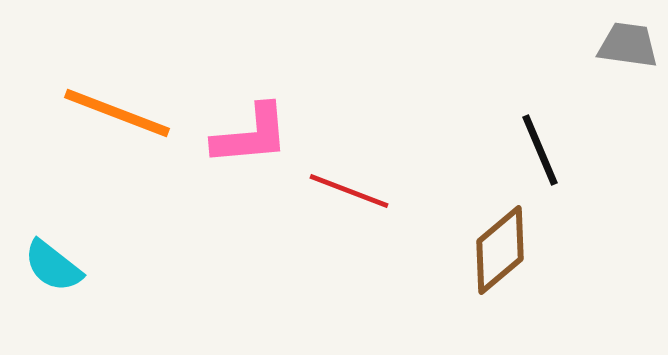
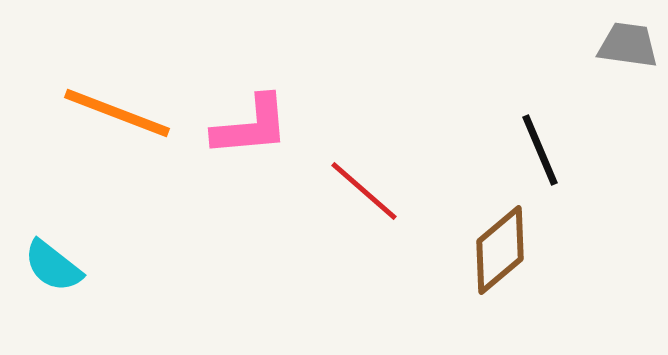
pink L-shape: moved 9 px up
red line: moved 15 px right; rotated 20 degrees clockwise
